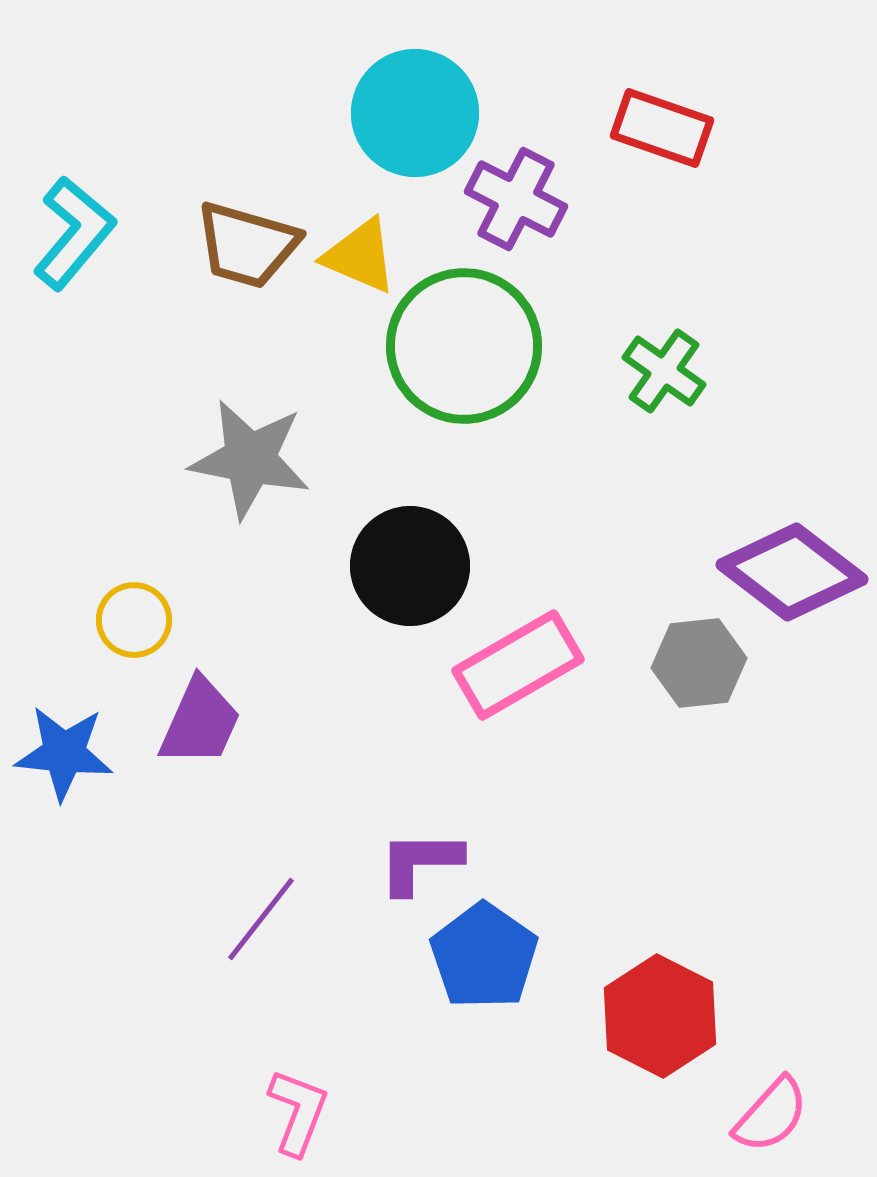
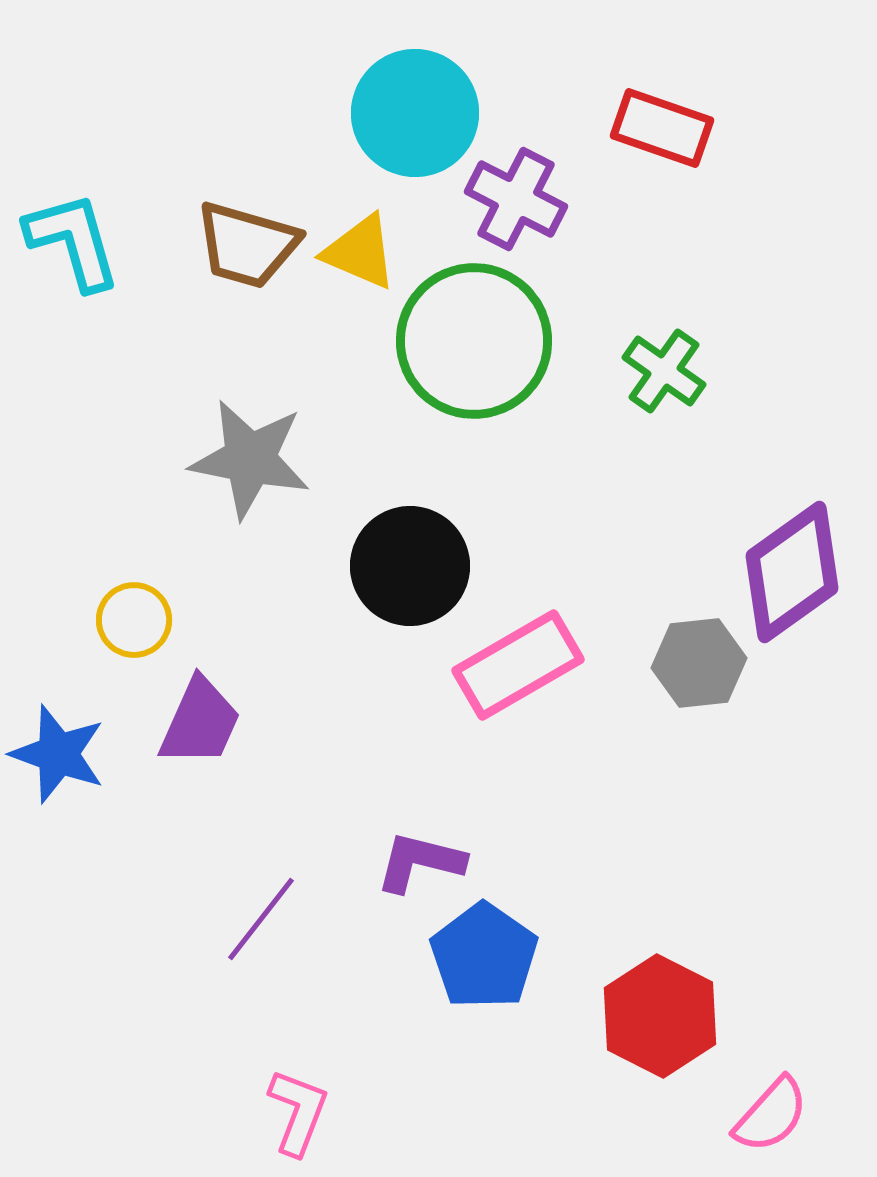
cyan L-shape: moved 1 px left, 8 px down; rotated 56 degrees counterclockwise
yellow triangle: moved 4 px up
green circle: moved 10 px right, 5 px up
purple diamond: rotated 73 degrees counterclockwise
blue star: moved 6 px left, 1 px down; rotated 14 degrees clockwise
purple L-shape: rotated 14 degrees clockwise
